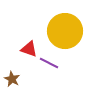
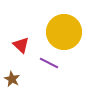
yellow circle: moved 1 px left, 1 px down
red triangle: moved 8 px left, 4 px up; rotated 24 degrees clockwise
